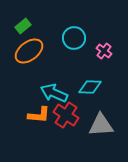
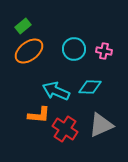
cyan circle: moved 11 px down
pink cross: rotated 28 degrees counterclockwise
cyan arrow: moved 2 px right, 2 px up
red cross: moved 1 px left, 14 px down
gray triangle: rotated 20 degrees counterclockwise
